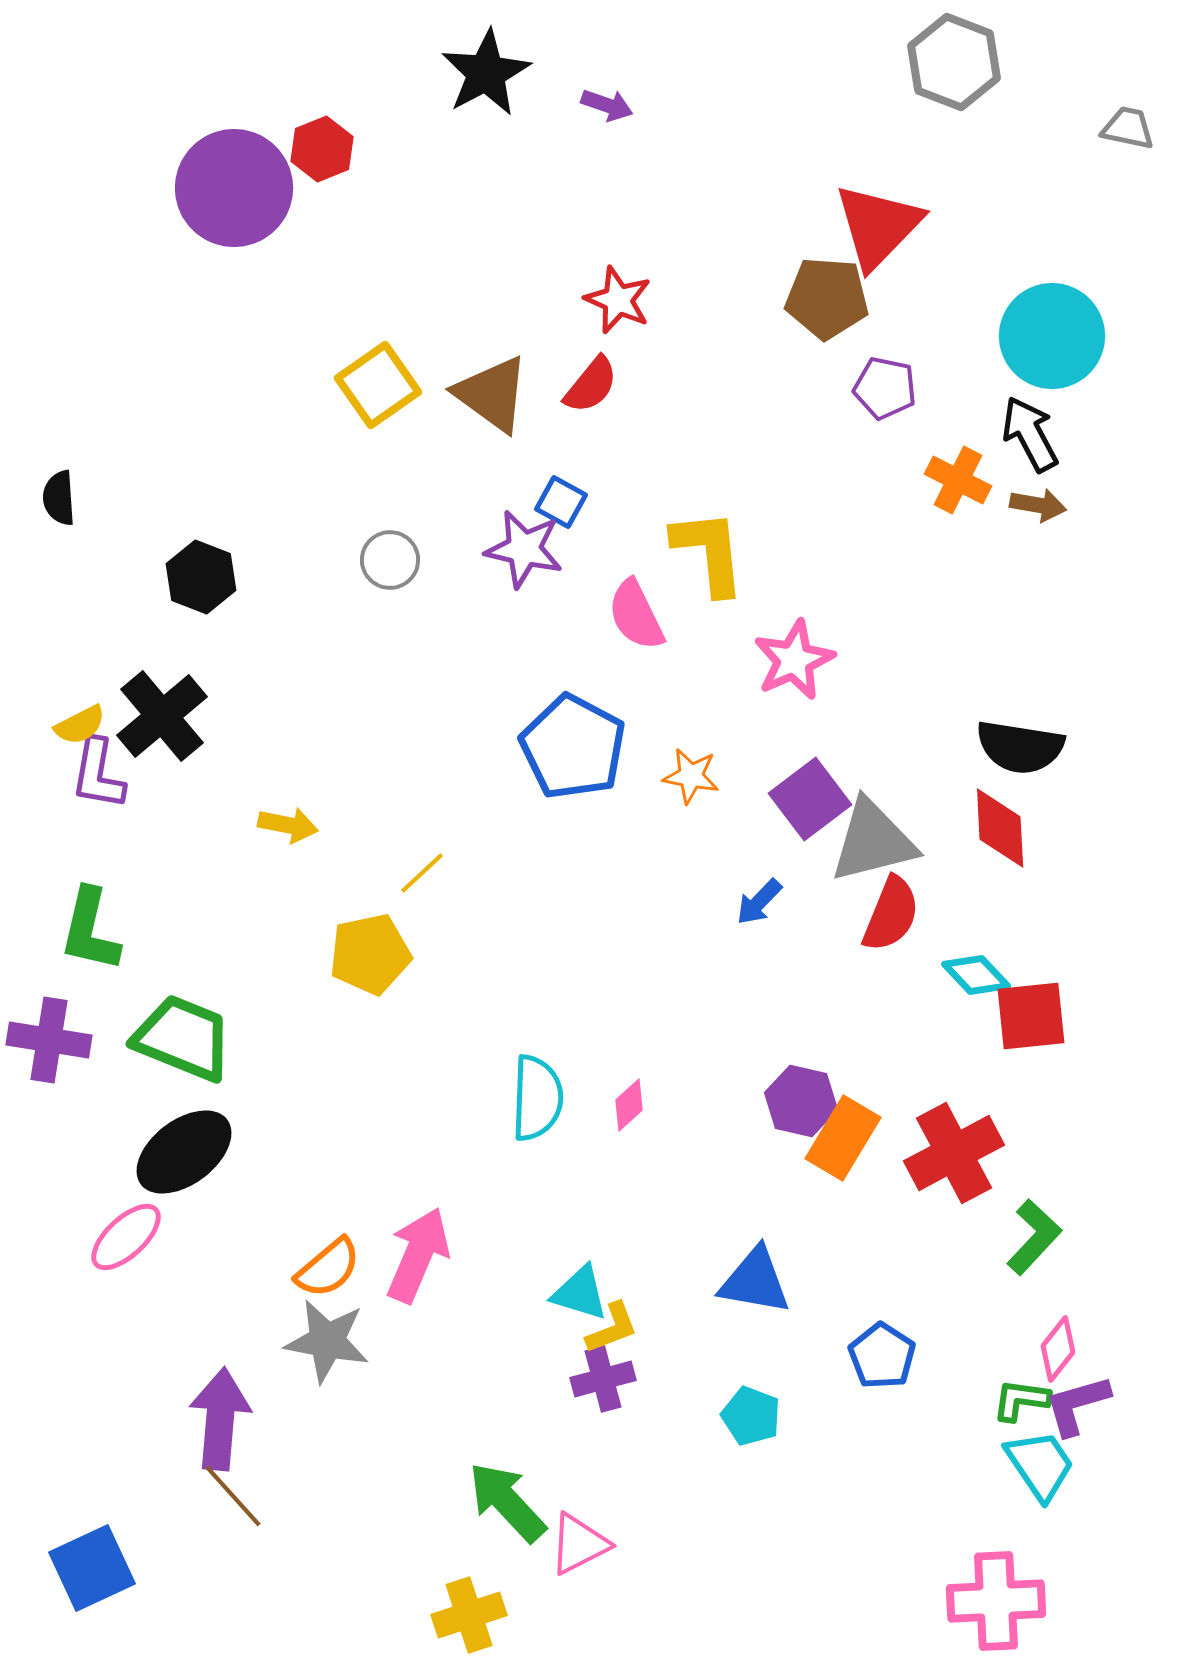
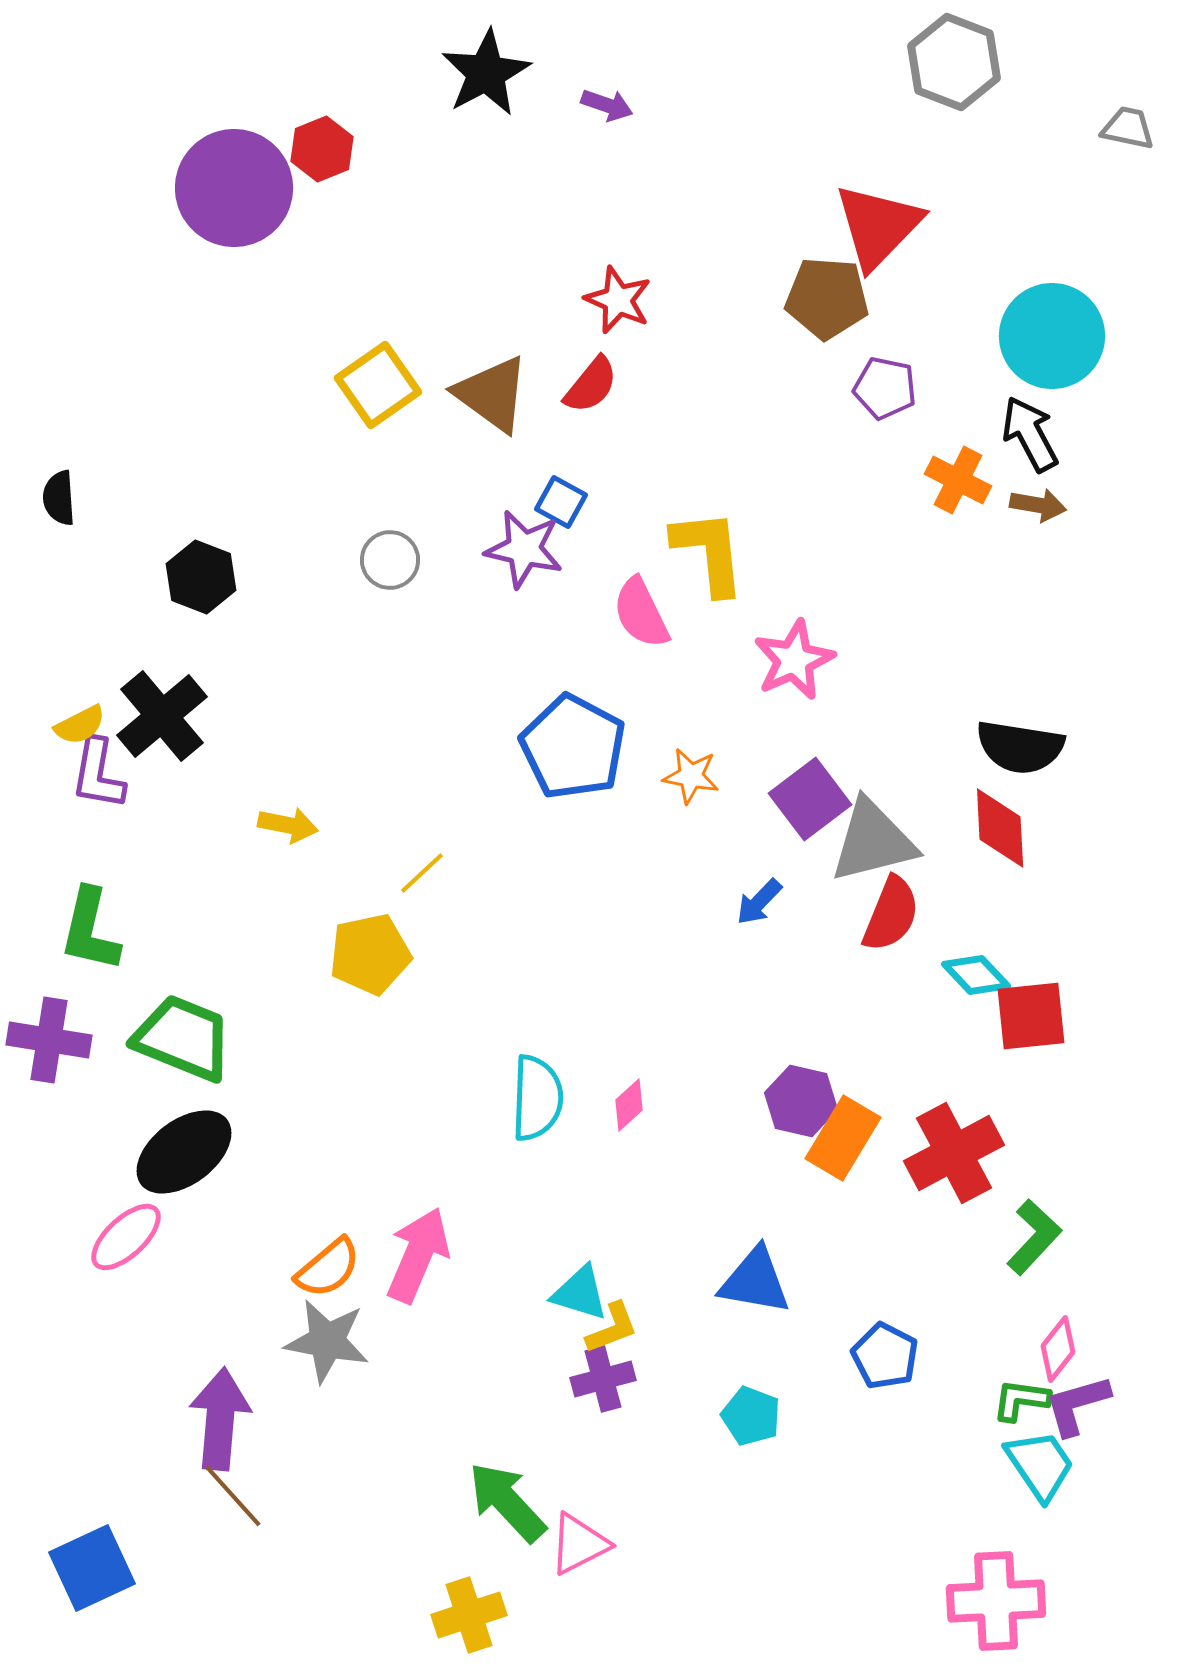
pink semicircle at (636, 615): moved 5 px right, 2 px up
blue pentagon at (882, 1356): moved 3 px right; rotated 6 degrees counterclockwise
